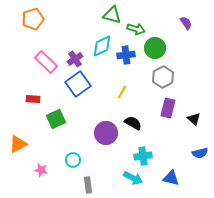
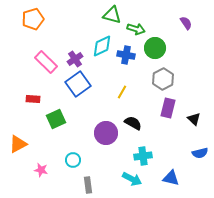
blue cross: rotated 18 degrees clockwise
gray hexagon: moved 2 px down
cyan arrow: moved 1 px left, 1 px down
